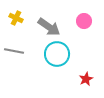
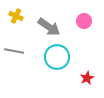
yellow cross: moved 2 px up
cyan circle: moved 3 px down
red star: moved 1 px right, 1 px up
